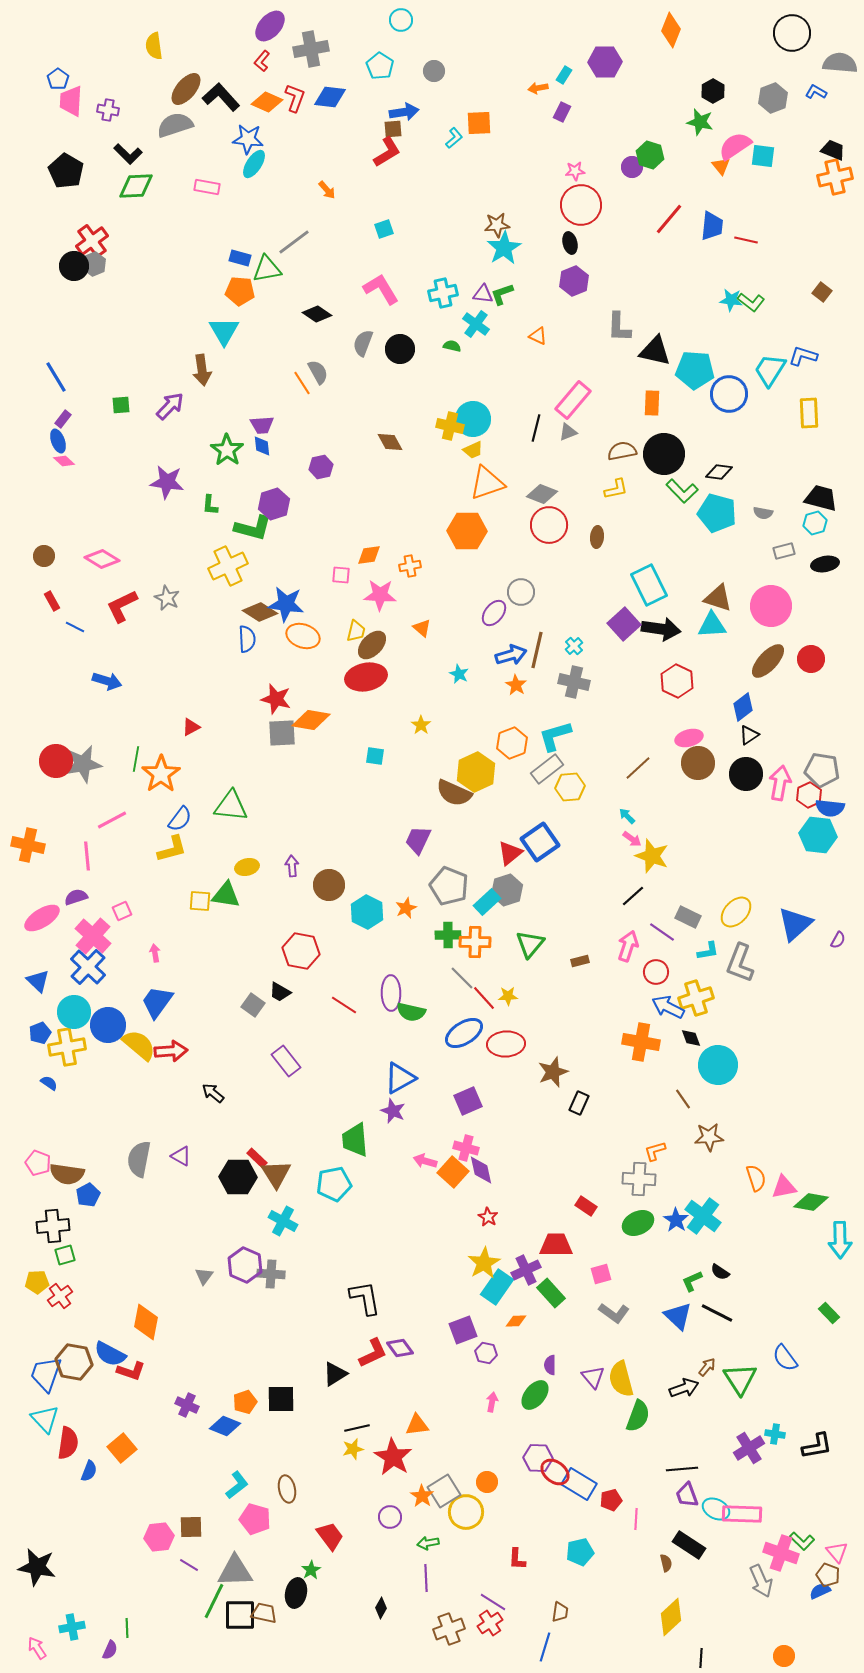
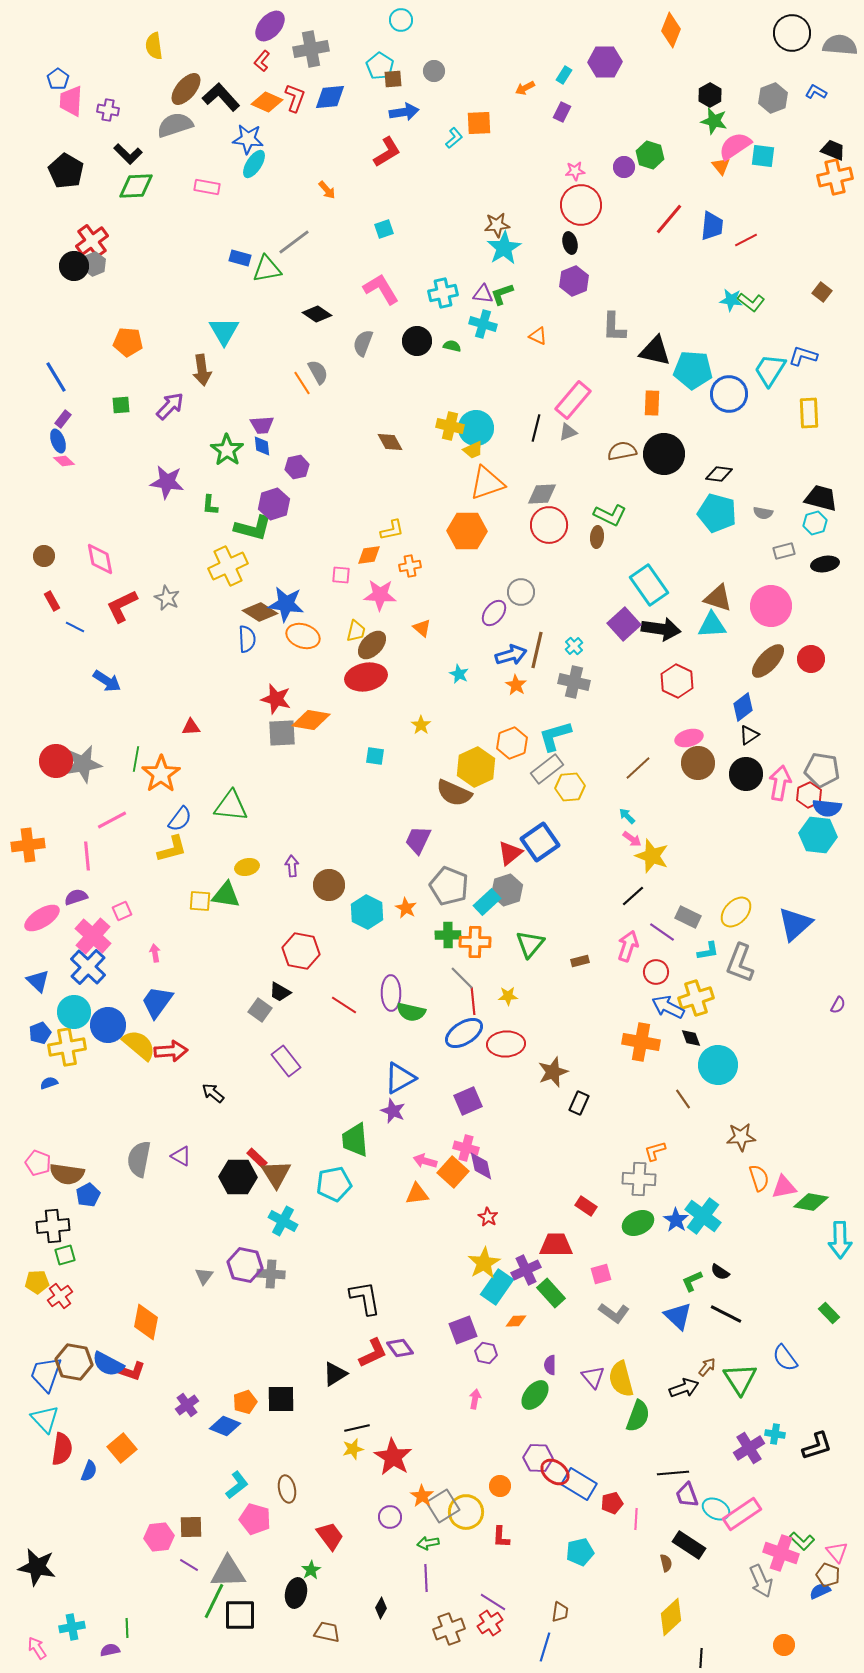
gray semicircle at (840, 63): moved 18 px up
orange arrow at (538, 88): moved 13 px left; rotated 18 degrees counterclockwise
black hexagon at (713, 91): moved 3 px left, 4 px down
blue diamond at (330, 97): rotated 12 degrees counterclockwise
green star at (700, 122): moved 14 px right, 1 px up
brown square at (393, 129): moved 50 px up
purple circle at (632, 167): moved 8 px left
red line at (746, 240): rotated 40 degrees counterclockwise
orange pentagon at (240, 291): moved 112 px left, 51 px down
cyan cross at (476, 324): moved 7 px right; rotated 20 degrees counterclockwise
gray L-shape at (619, 327): moved 5 px left
black circle at (400, 349): moved 17 px right, 8 px up
cyan pentagon at (695, 370): moved 2 px left
cyan circle at (473, 419): moved 3 px right, 9 px down
purple hexagon at (321, 467): moved 24 px left
black diamond at (719, 472): moved 2 px down
yellow L-shape at (616, 489): moved 224 px left, 41 px down
green L-shape at (682, 491): moved 72 px left, 24 px down; rotated 20 degrees counterclockwise
gray diamond at (542, 494): rotated 24 degrees counterclockwise
pink diamond at (102, 559): moved 2 px left; rotated 48 degrees clockwise
cyan rectangle at (649, 585): rotated 9 degrees counterclockwise
blue arrow at (107, 681): rotated 16 degrees clockwise
red triangle at (191, 727): rotated 24 degrees clockwise
yellow hexagon at (476, 772): moved 5 px up
blue semicircle at (830, 808): moved 3 px left
orange cross at (28, 845): rotated 20 degrees counterclockwise
orange star at (406, 908): rotated 20 degrees counterclockwise
purple semicircle at (838, 940): moved 65 px down
red line at (484, 998): moved 11 px left, 3 px down; rotated 36 degrees clockwise
gray square at (253, 1005): moved 7 px right, 5 px down
blue semicircle at (49, 1083): rotated 54 degrees counterclockwise
brown star at (709, 1137): moved 32 px right
purple diamond at (481, 1170): moved 4 px up
orange semicircle at (756, 1178): moved 3 px right
purple hexagon at (245, 1265): rotated 12 degrees counterclockwise
black line at (717, 1313): moved 9 px right, 1 px down
blue semicircle at (110, 1354): moved 2 px left, 10 px down
pink arrow at (492, 1402): moved 17 px left, 3 px up
purple cross at (187, 1405): rotated 30 degrees clockwise
orange triangle at (417, 1425): moved 231 px up
red semicircle at (68, 1443): moved 6 px left, 6 px down
black L-shape at (817, 1446): rotated 8 degrees counterclockwise
black line at (682, 1469): moved 9 px left, 4 px down
orange circle at (487, 1482): moved 13 px right, 4 px down
gray square at (444, 1491): moved 1 px left, 15 px down
red pentagon at (611, 1500): moved 1 px right, 3 px down
pink rectangle at (742, 1514): rotated 36 degrees counterclockwise
red L-shape at (517, 1559): moved 16 px left, 22 px up
gray triangle at (235, 1571): moved 7 px left, 1 px down
brown trapezoid at (264, 1613): moved 63 px right, 19 px down
purple semicircle at (110, 1650): rotated 126 degrees counterclockwise
orange circle at (784, 1656): moved 11 px up
